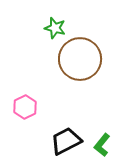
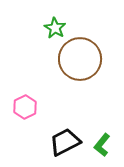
green star: rotated 15 degrees clockwise
black trapezoid: moved 1 px left, 1 px down
